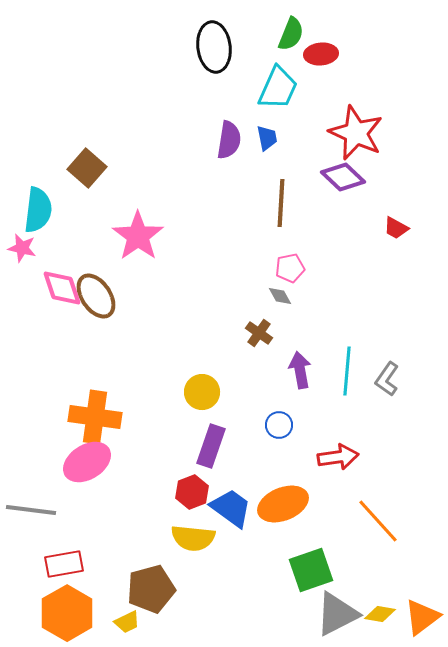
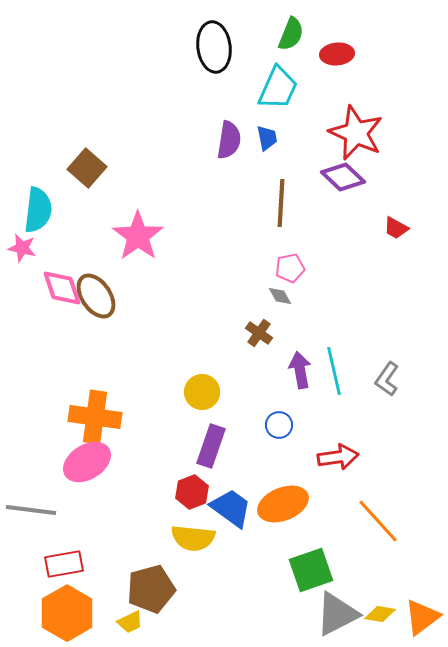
red ellipse at (321, 54): moved 16 px right
cyan line at (347, 371): moved 13 px left; rotated 18 degrees counterclockwise
yellow trapezoid at (127, 622): moved 3 px right
